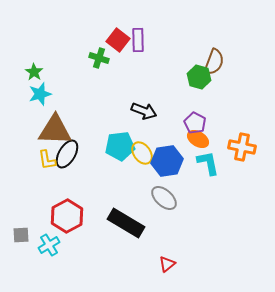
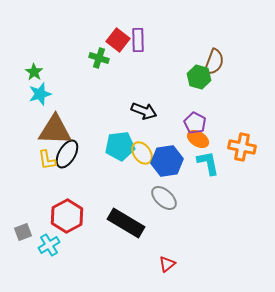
gray square: moved 2 px right, 3 px up; rotated 18 degrees counterclockwise
